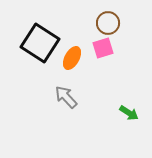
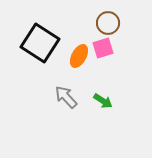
orange ellipse: moved 7 px right, 2 px up
green arrow: moved 26 px left, 12 px up
